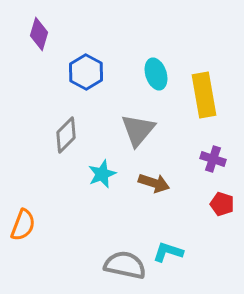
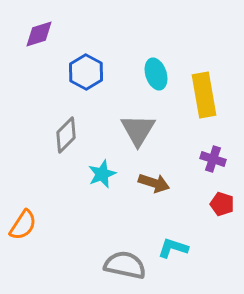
purple diamond: rotated 56 degrees clockwise
gray triangle: rotated 9 degrees counterclockwise
orange semicircle: rotated 12 degrees clockwise
cyan L-shape: moved 5 px right, 4 px up
